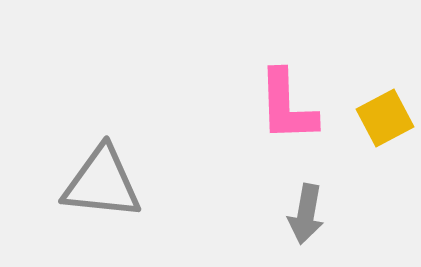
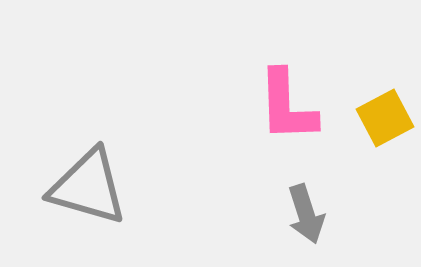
gray triangle: moved 14 px left, 4 px down; rotated 10 degrees clockwise
gray arrow: rotated 28 degrees counterclockwise
